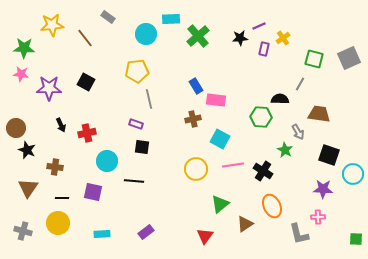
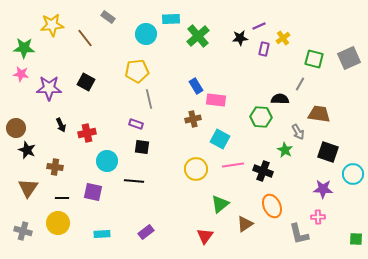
black square at (329, 155): moved 1 px left, 3 px up
black cross at (263, 171): rotated 12 degrees counterclockwise
